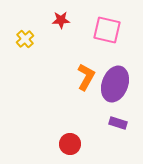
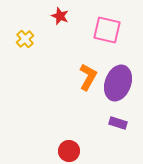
red star: moved 1 px left, 4 px up; rotated 24 degrees clockwise
orange L-shape: moved 2 px right
purple ellipse: moved 3 px right, 1 px up
red circle: moved 1 px left, 7 px down
